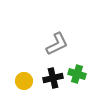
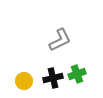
gray L-shape: moved 3 px right, 4 px up
green cross: rotated 36 degrees counterclockwise
